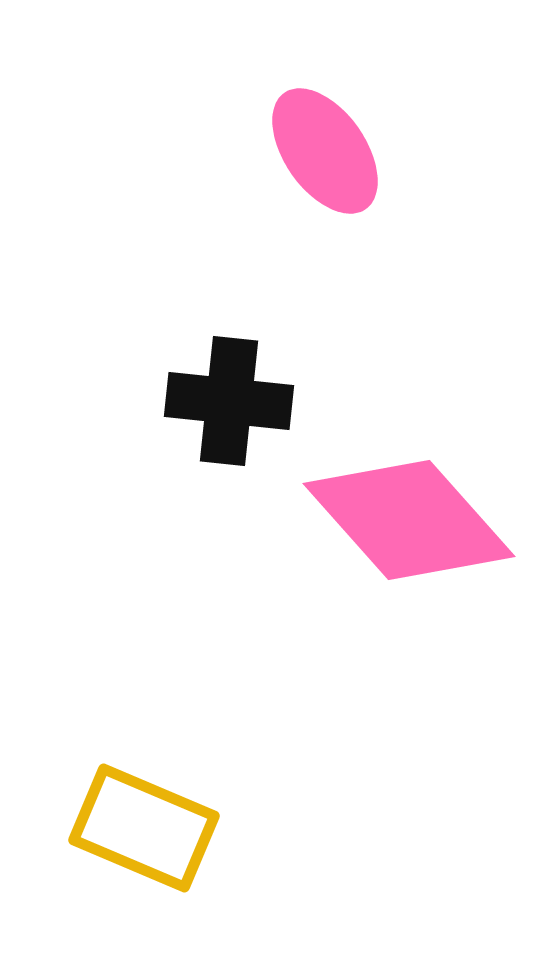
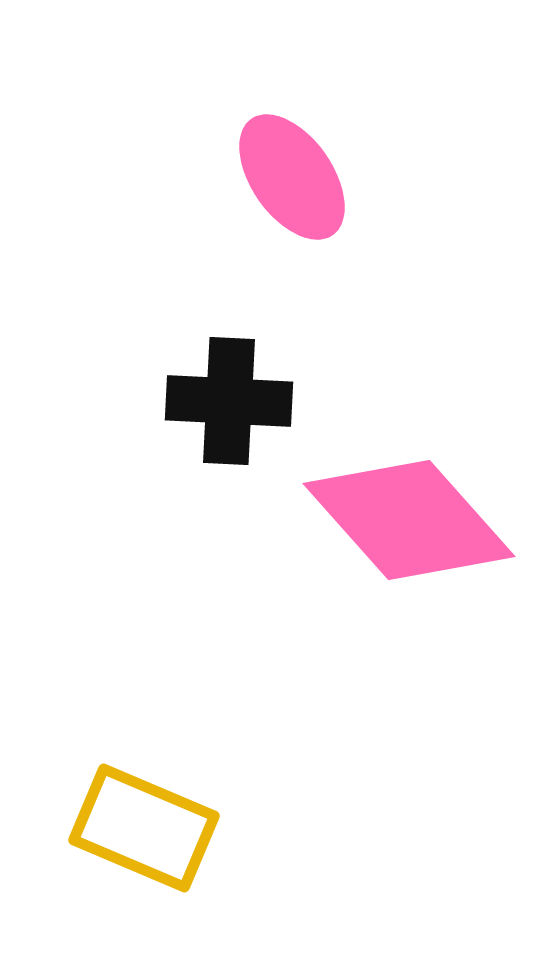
pink ellipse: moved 33 px left, 26 px down
black cross: rotated 3 degrees counterclockwise
